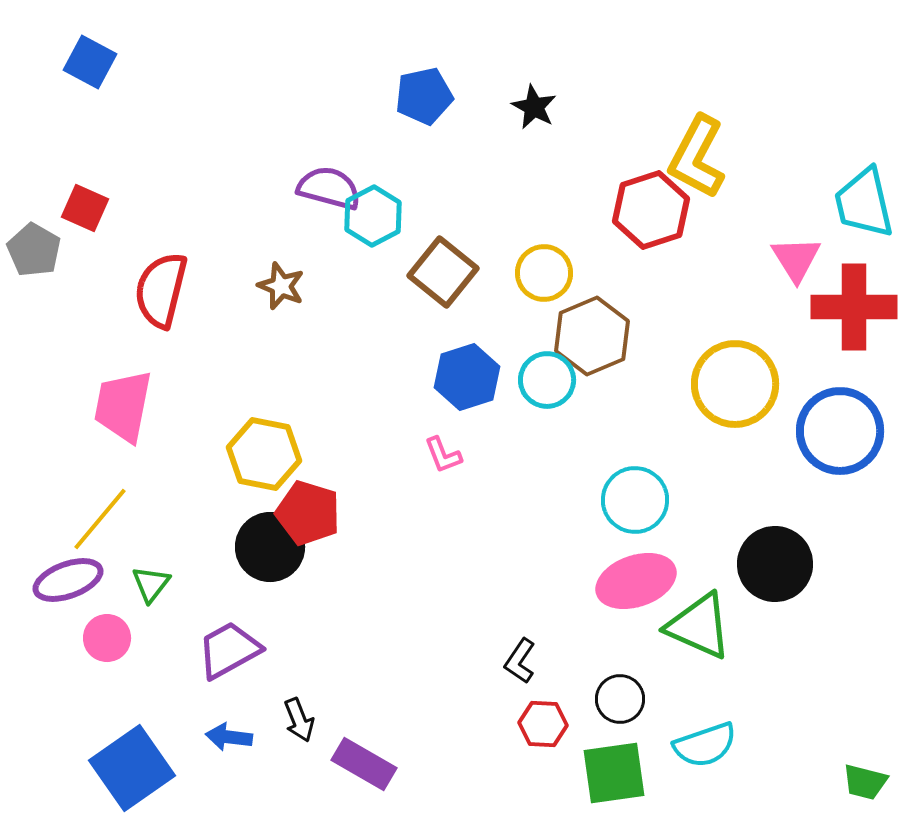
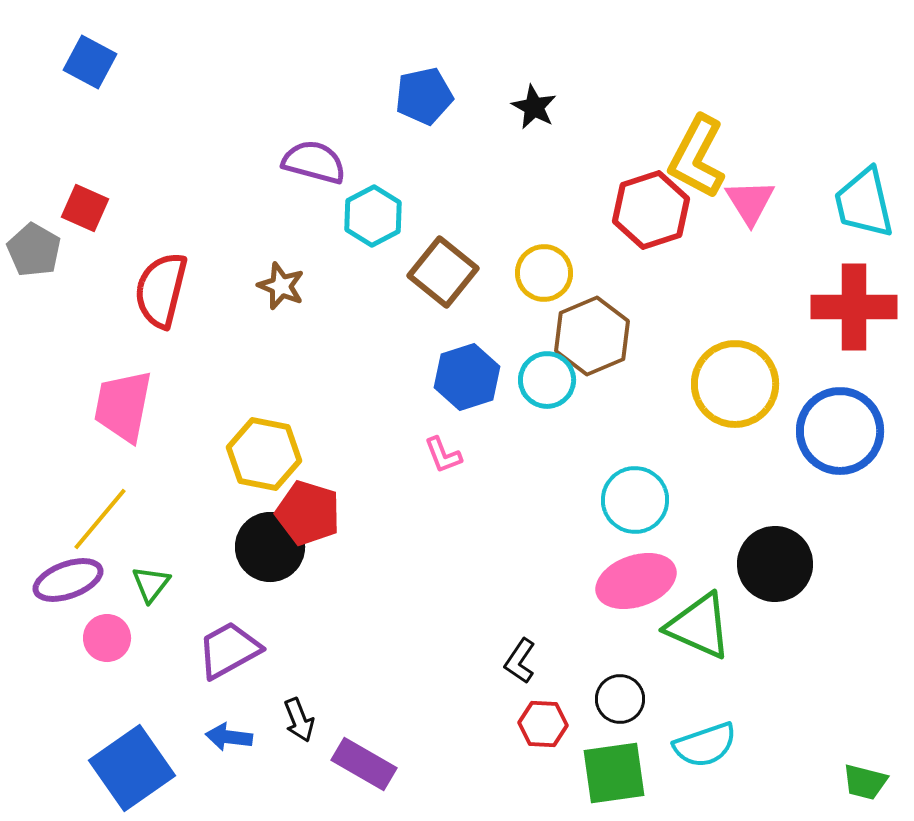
purple semicircle at (329, 188): moved 15 px left, 26 px up
pink triangle at (796, 259): moved 46 px left, 57 px up
